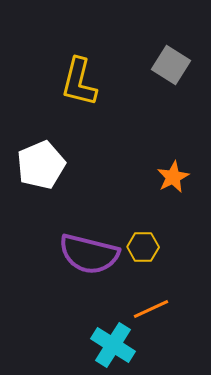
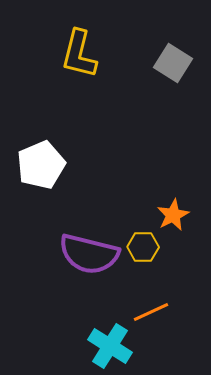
gray square: moved 2 px right, 2 px up
yellow L-shape: moved 28 px up
orange star: moved 38 px down
orange line: moved 3 px down
cyan cross: moved 3 px left, 1 px down
